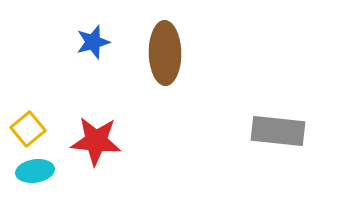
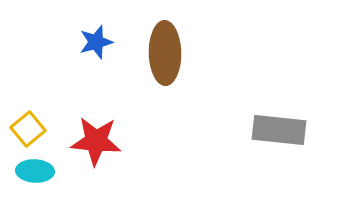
blue star: moved 3 px right
gray rectangle: moved 1 px right, 1 px up
cyan ellipse: rotated 12 degrees clockwise
